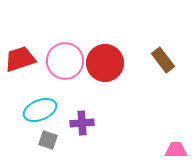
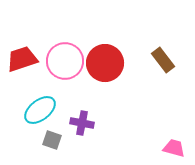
red trapezoid: moved 2 px right
cyan ellipse: rotated 16 degrees counterclockwise
purple cross: rotated 15 degrees clockwise
gray square: moved 4 px right
pink trapezoid: moved 2 px left, 2 px up; rotated 15 degrees clockwise
